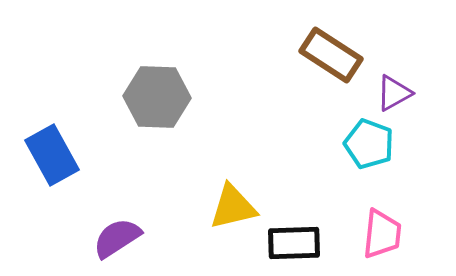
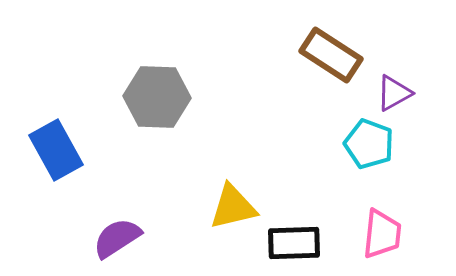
blue rectangle: moved 4 px right, 5 px up
